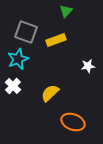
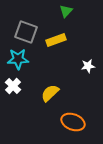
cyan star: rotated 20 degrees clockwise
